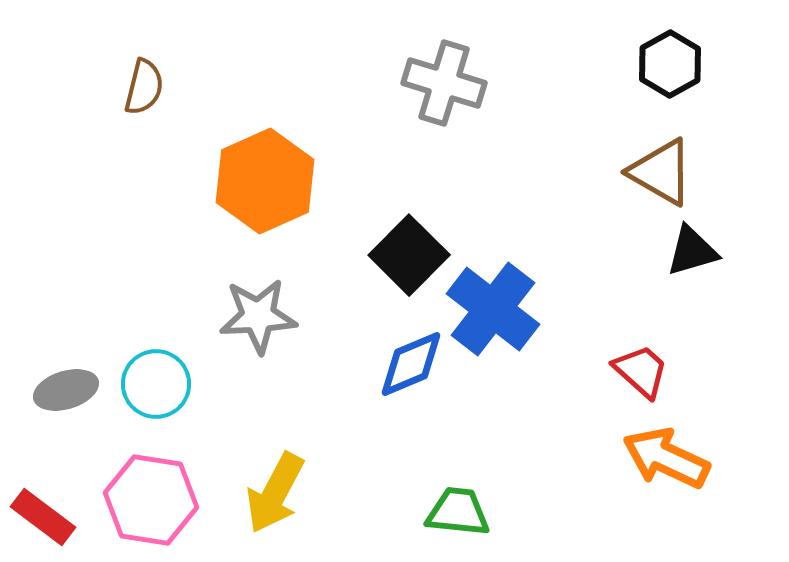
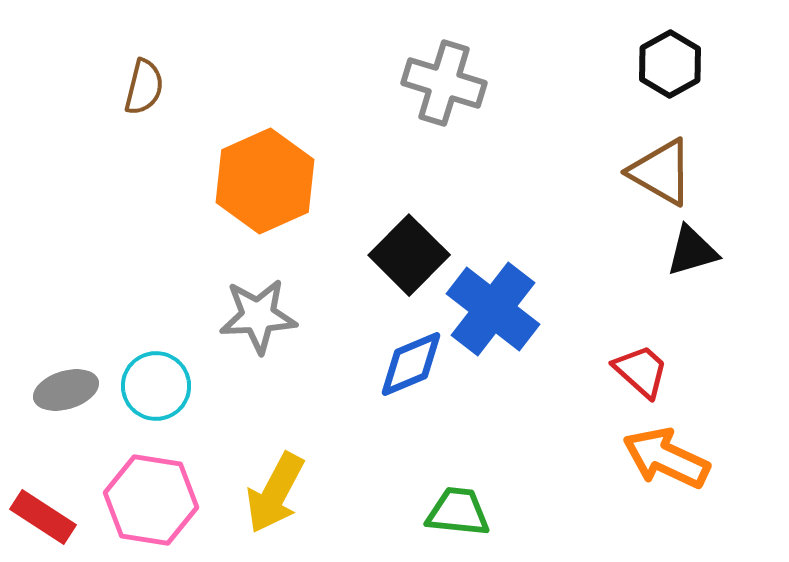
cyan circle: moved 2 px down
red rectangle: rotated 4 degrees counterclockwise
